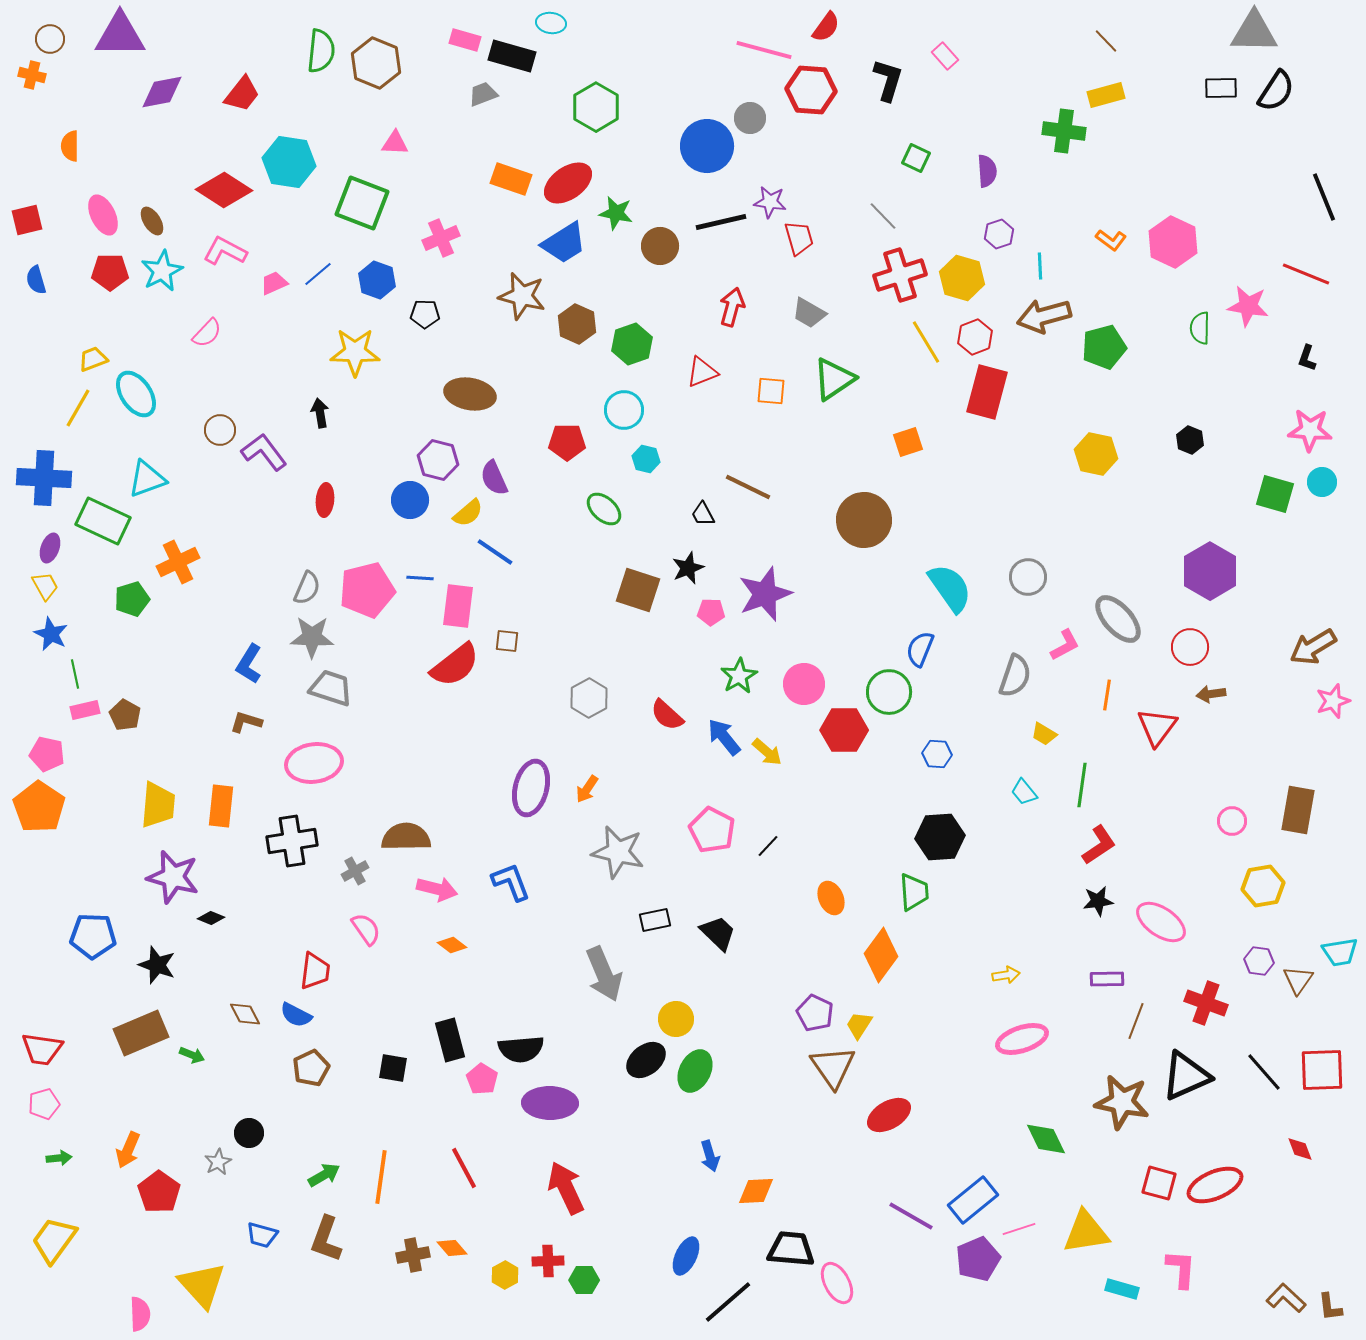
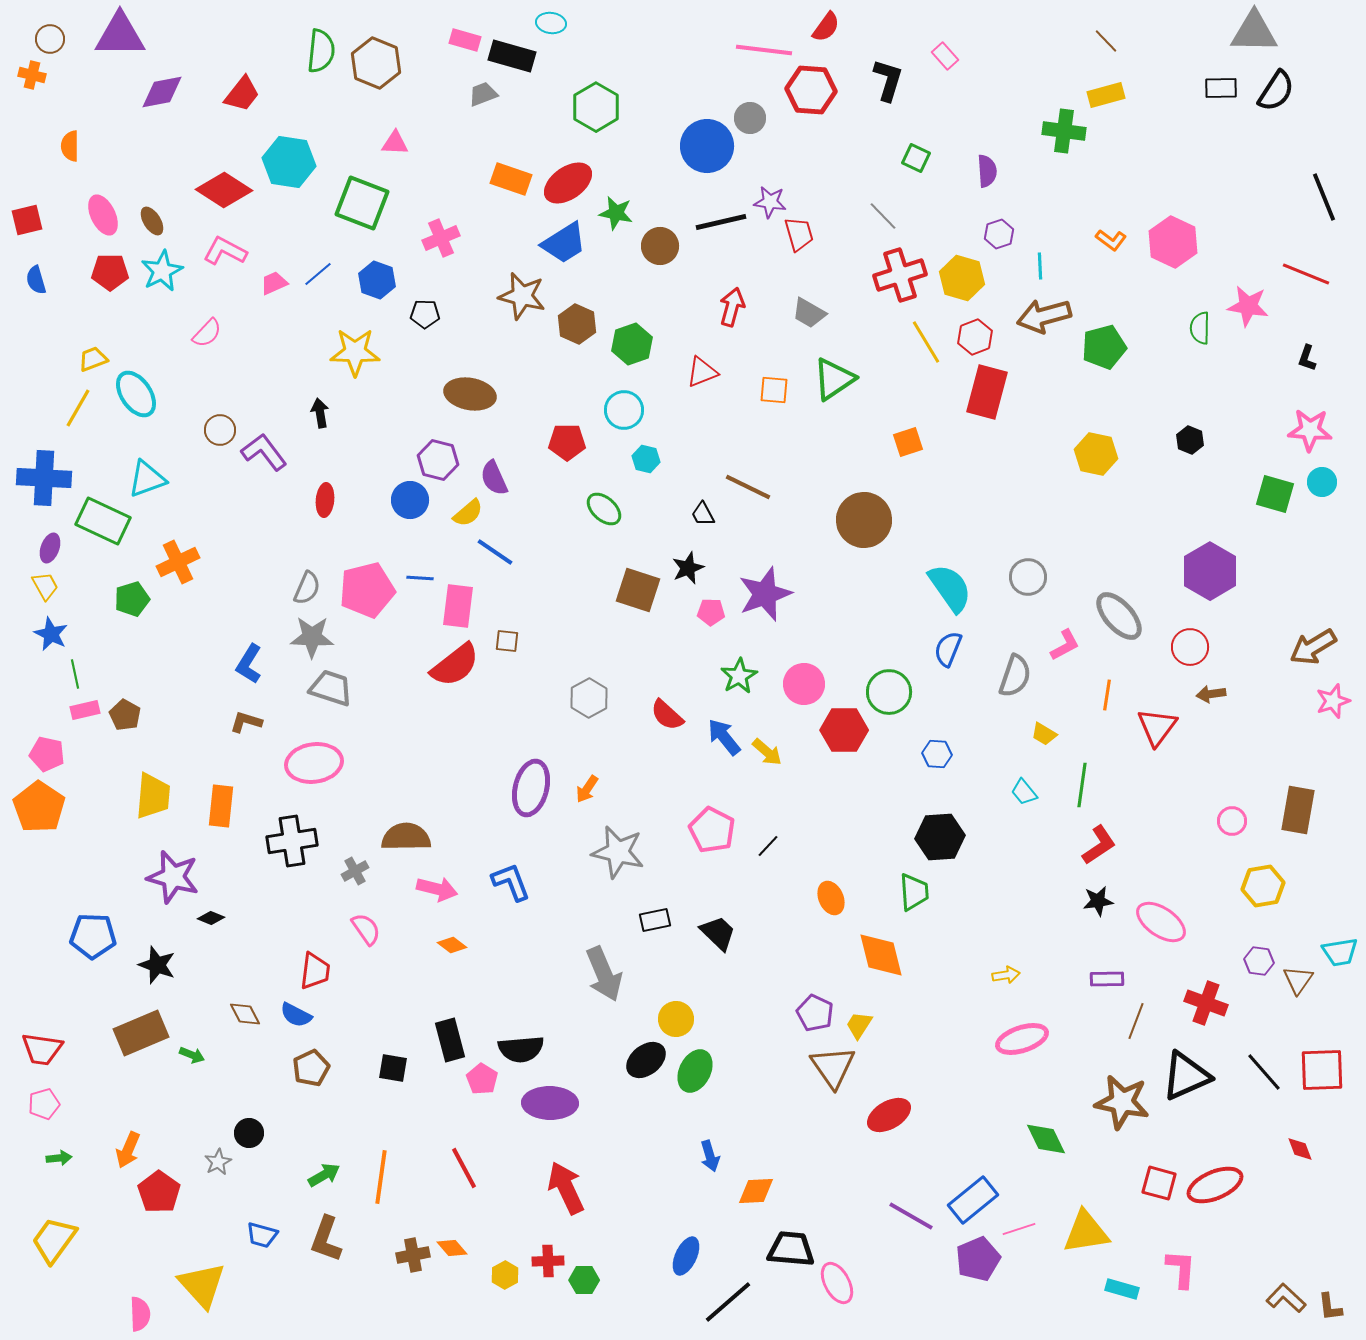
pink line at (764, 50): rotated 8 degrees counterclockwise
red trapezoid at (799, 238): moved 4 px up
orange square at (771, 391): moved 3 px right, 1 px up
gray ellipse at (1118, 619): moved 1 px right, 3 px up
blue semicircle at (920, 649): moved 28 px right
yellow trapezoid at (158, 805): moved 5 px left, 9 px up
orange diamond at (881, 955): rotated 50 degrees counterclockwise
